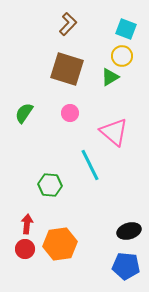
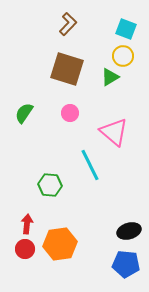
yellow circle: moved 1 px right
blue pentagon: moved 2 px up
